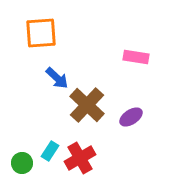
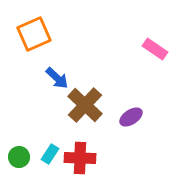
orange square: moved 7 px left, 1 px down; rotated 20 degrees counterclockwise
pink rectangle: moved 19 px right, 8 px up; rotated 25 degrees clockwise
brown cross: moved 2 px left
cyan rectangle: moved 3 px down
red cross: rotated 32 degrees clockwise
green circle: moved 3 px left, 6 px up
